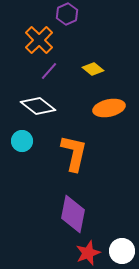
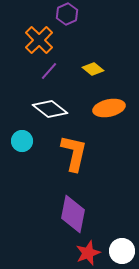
white diamond: moved 12 px right, 3 px down
